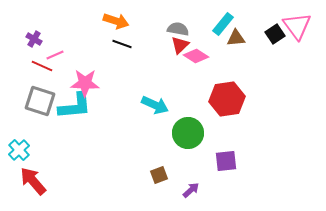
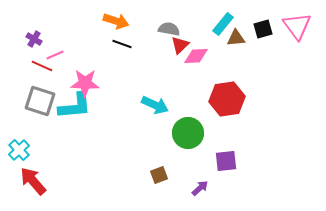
gray semicircle: moved 9 px left
black square: moved 12 px left, 5 px up; rotated 18 degrees clockwise
pink diamond: rotated 35 degrees counterclockwise
purple arrow: moved 9 px right, 2 px up
